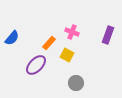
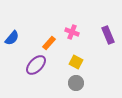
purple rectangle: rotated 42 degrees counterclockwise
yellow square: moved 9 px right, 7 px down
